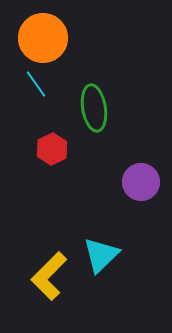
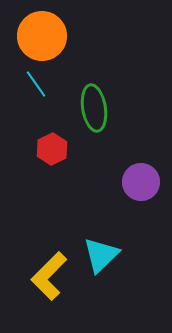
orange circle: moved 1 px left, 2 px up
